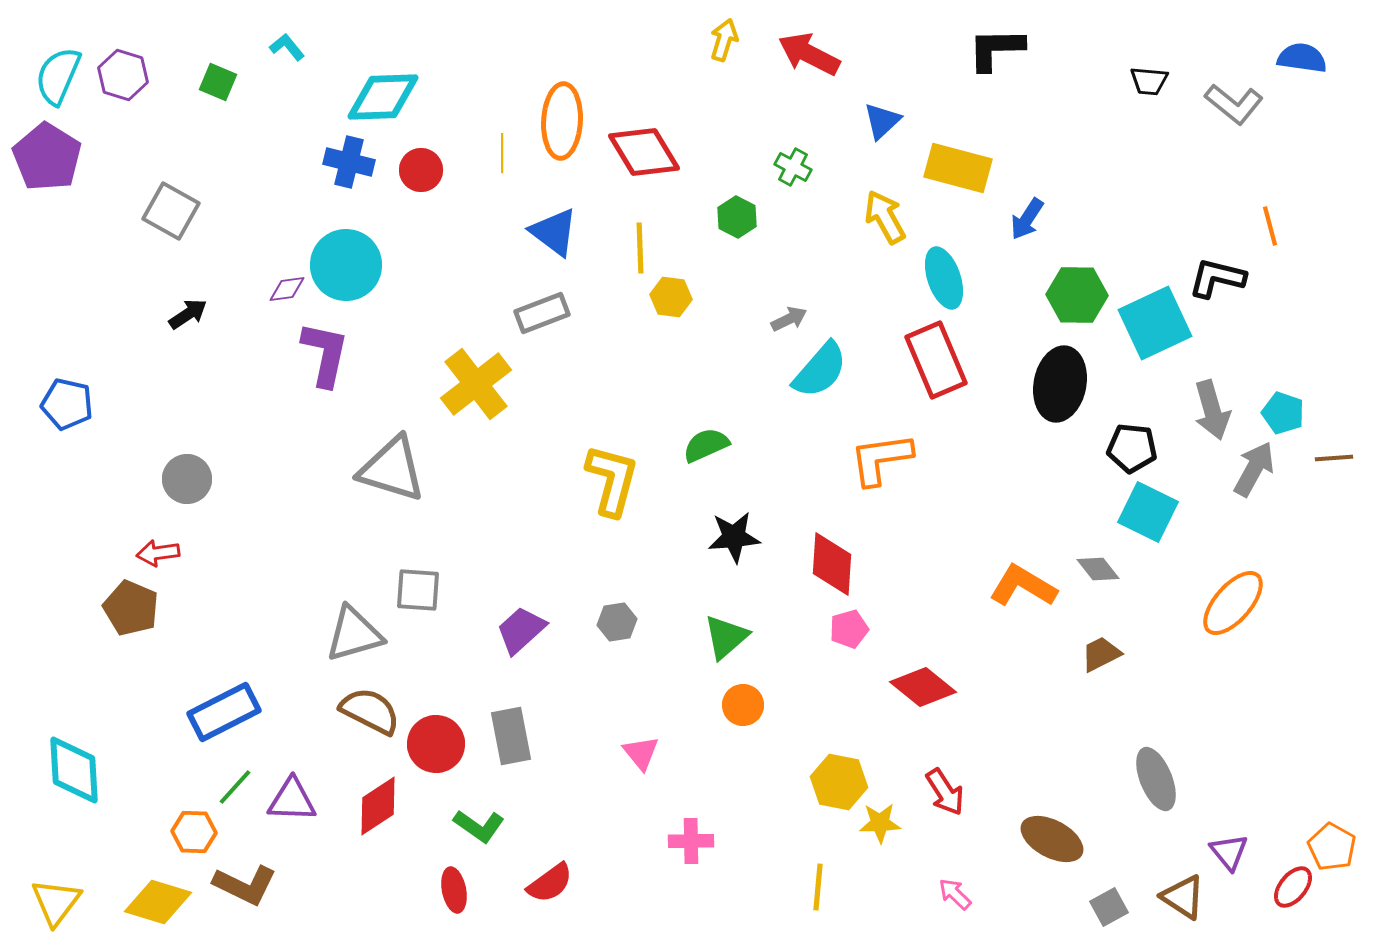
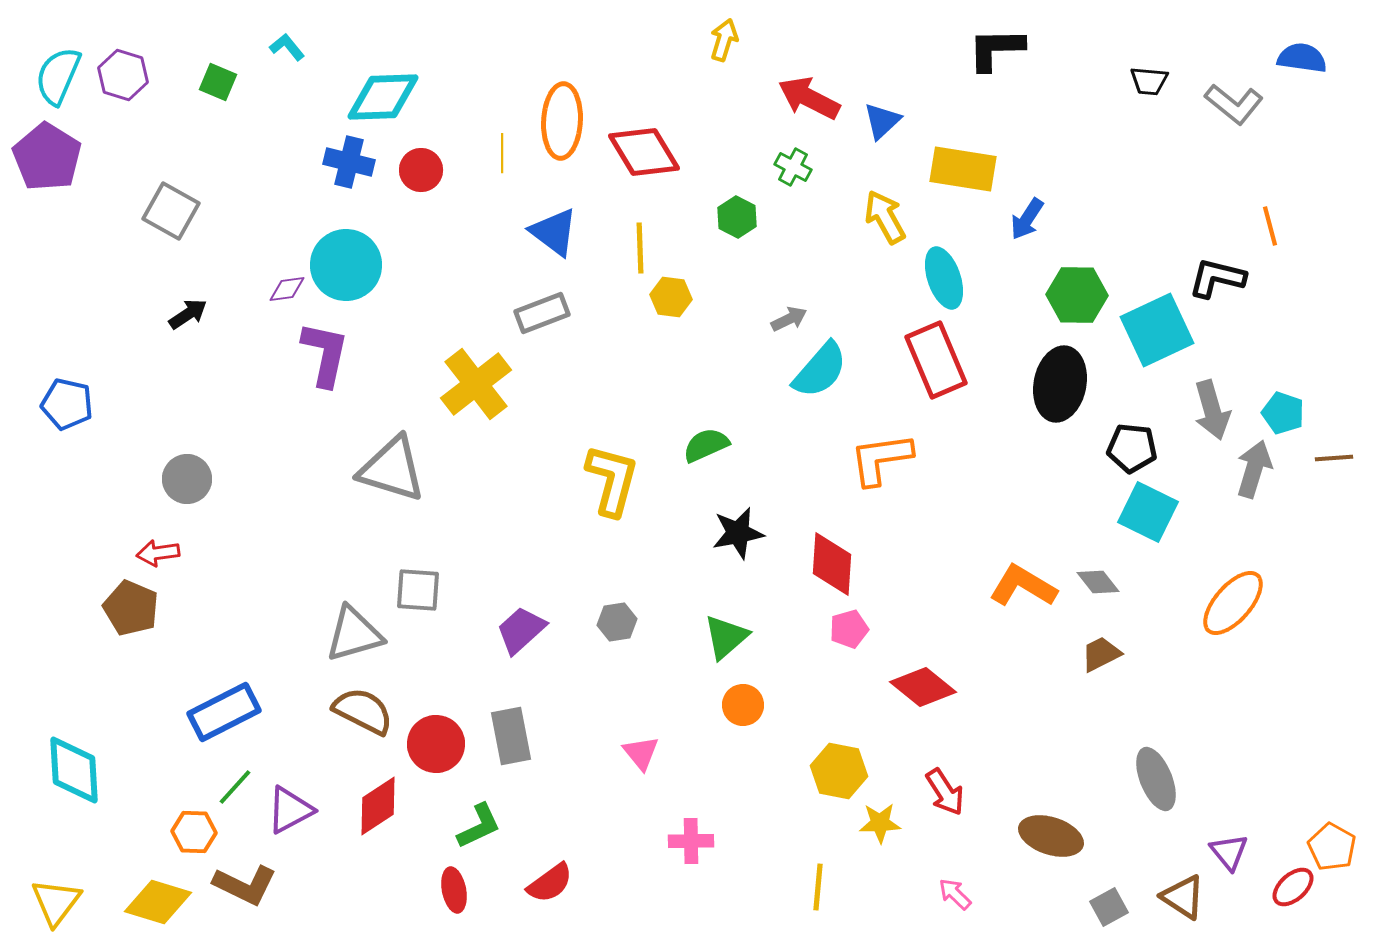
red arrow at (809, 54): moved 44 px down
yellow rectangle at (958, 168): moved 5 px right, 1 px down; rotated 6 degrees counterclockwise
cyan square at (1155, 323): moved 2 px right, 7 px down
gray arrow at (1254, 469): rotated 12 degrees counterclockwise
black star at (734, 537): moved 4 px right, 4 px up; rotated 6 degrees counterclockwise
gray diamond at (1098, 569): moved 13 px down
brown semicircle at (370, 711): moved 7 px left
yellow hexagon at (839, 782): moved 11 px up
purple triangle at (292, 800): moved 2 px left, 10 px down; rotated 30 degrees counterclockwise
green L-shape at (479, 826): rotated 60 degrees counterclockwise
brown ellipse at (1052, 839): moved 1 px left, 3 px up; rotated 10 degrees counterclockwise
red ellipse at (1293, 887): rotated 9 degrees clockwise
